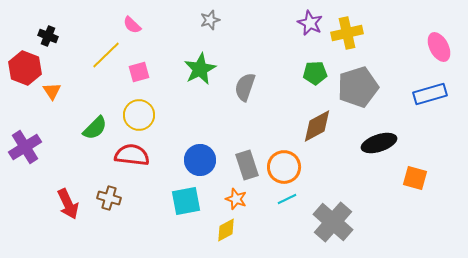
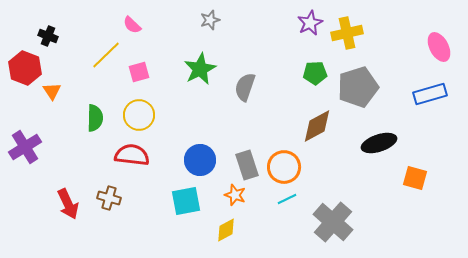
purple star: rotated 20 degrees clockwise
green semicircle: moved 10 px up; rotated 44 degrees counterclockwise
orange star: moved 1 px left, 4 px up
